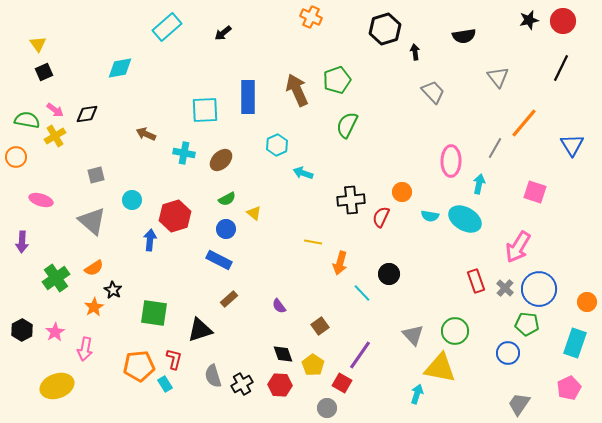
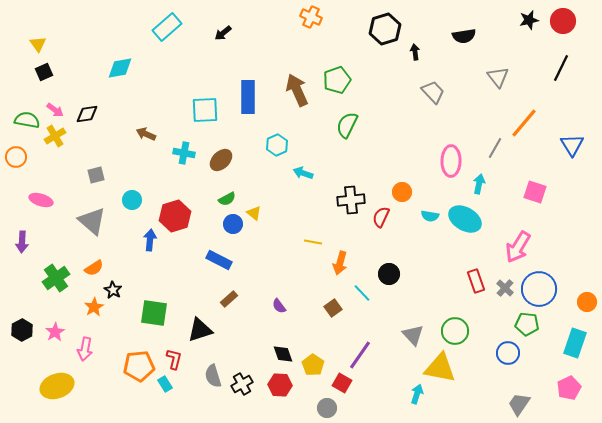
blue circle at (226, 229): moved 7 px right, 5 px up
brown square at (320, 326): moved 13 px right, 18 px up
